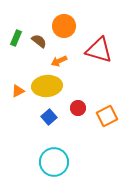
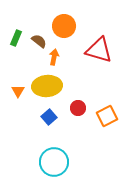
orange arrow: moved 5 px left, 4 px up; rotated 126 degrees clockwise
orange triangle: rotated 32 degrees counterclockwise
